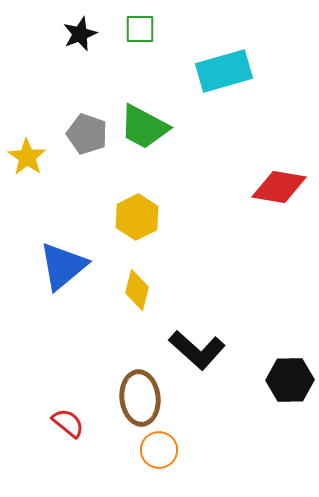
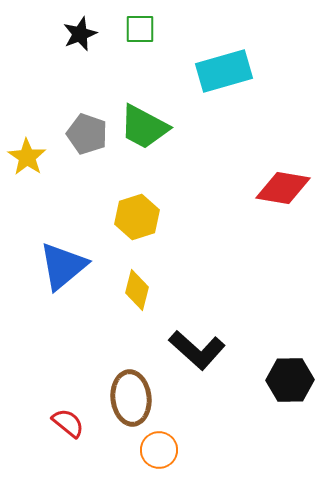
red diamond: moved 4 px right, 1 px down
yellow hexagon: rotated 9 degrees clockwise
brown ellipse: moved 9 px left
